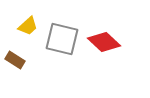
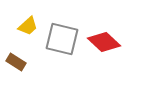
brown rectangle: moved 1 px right, 2 px down
